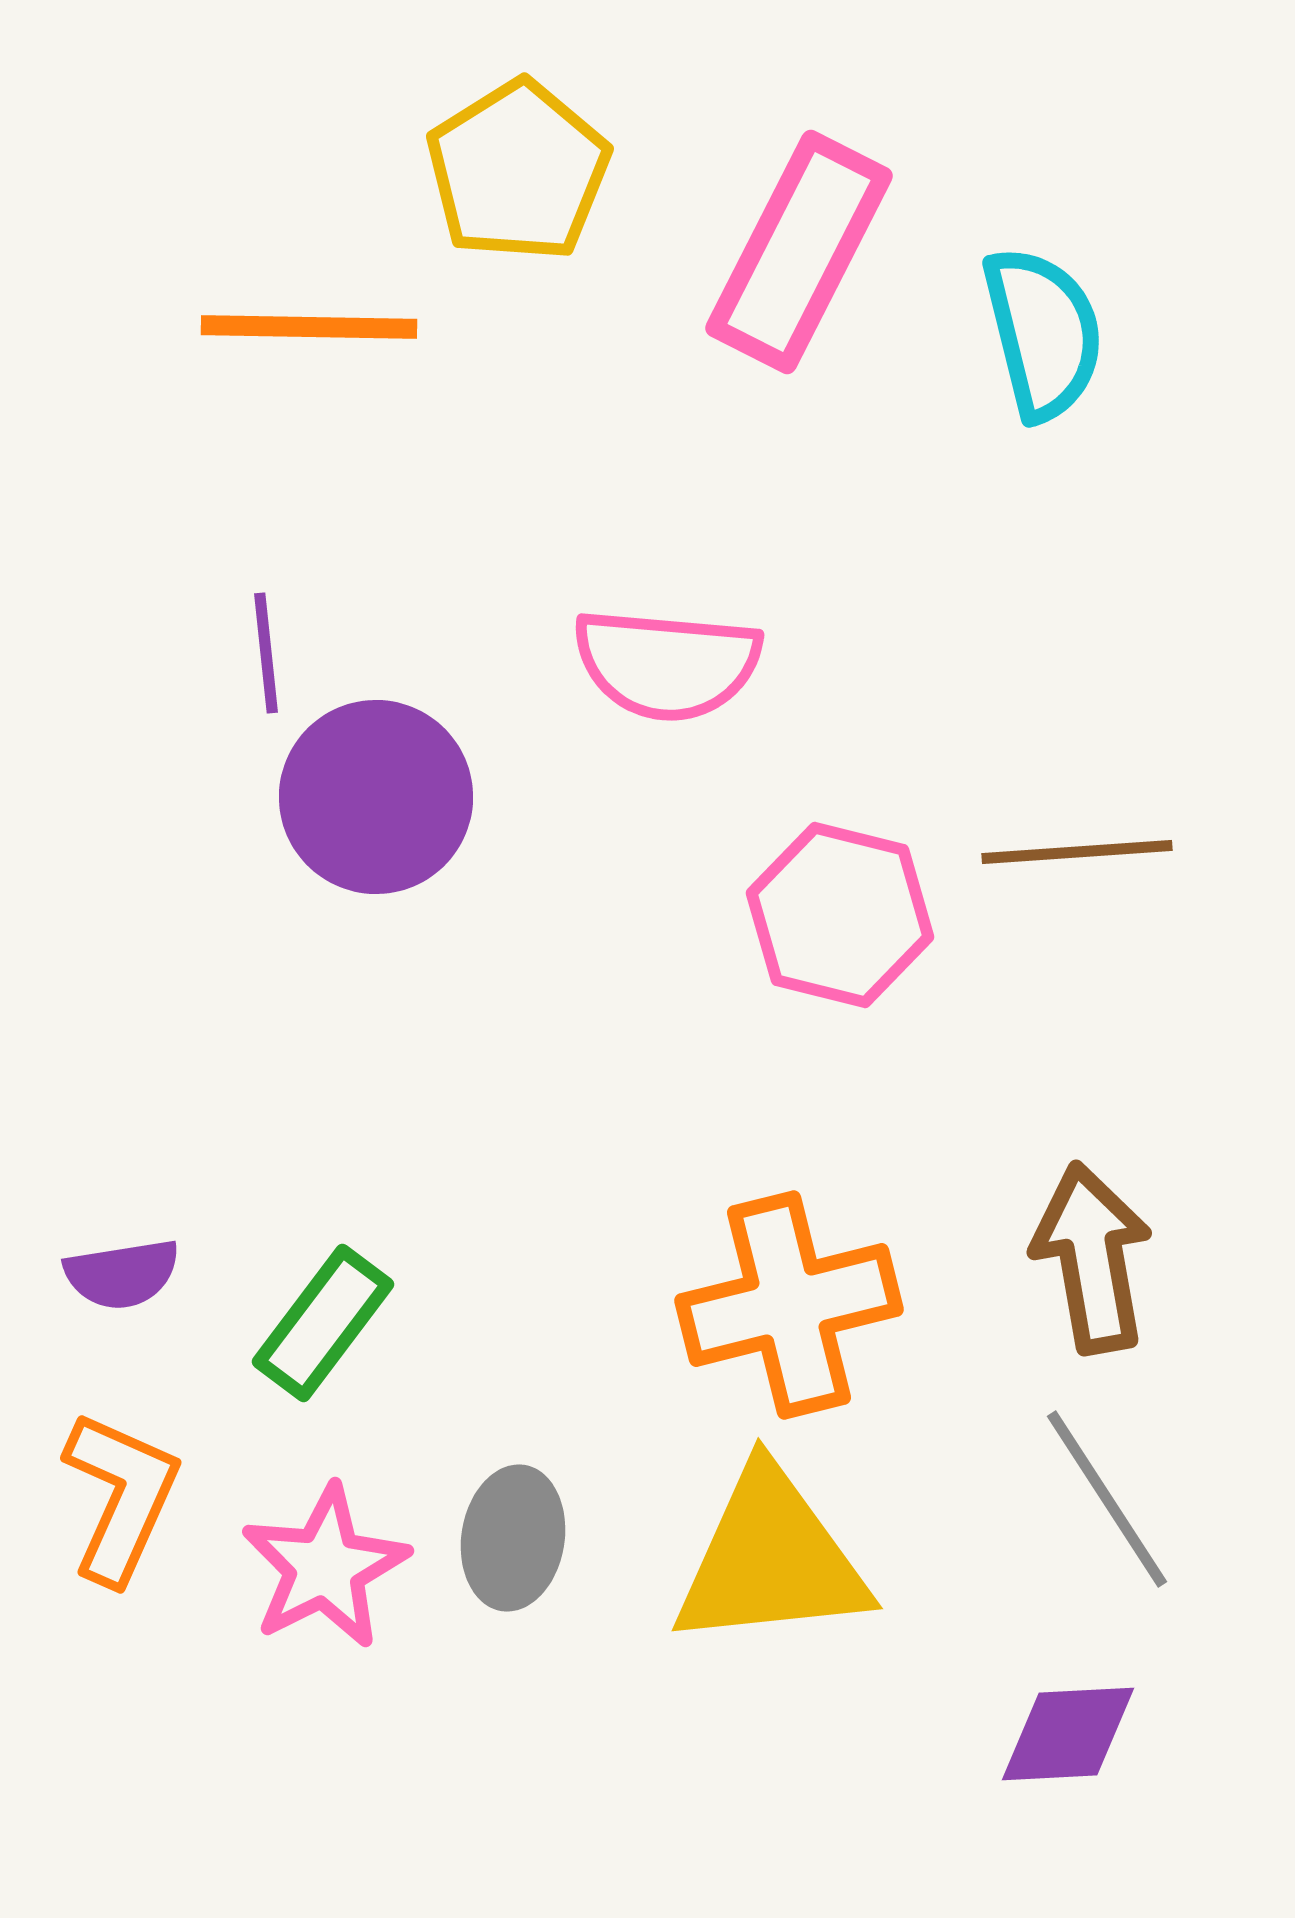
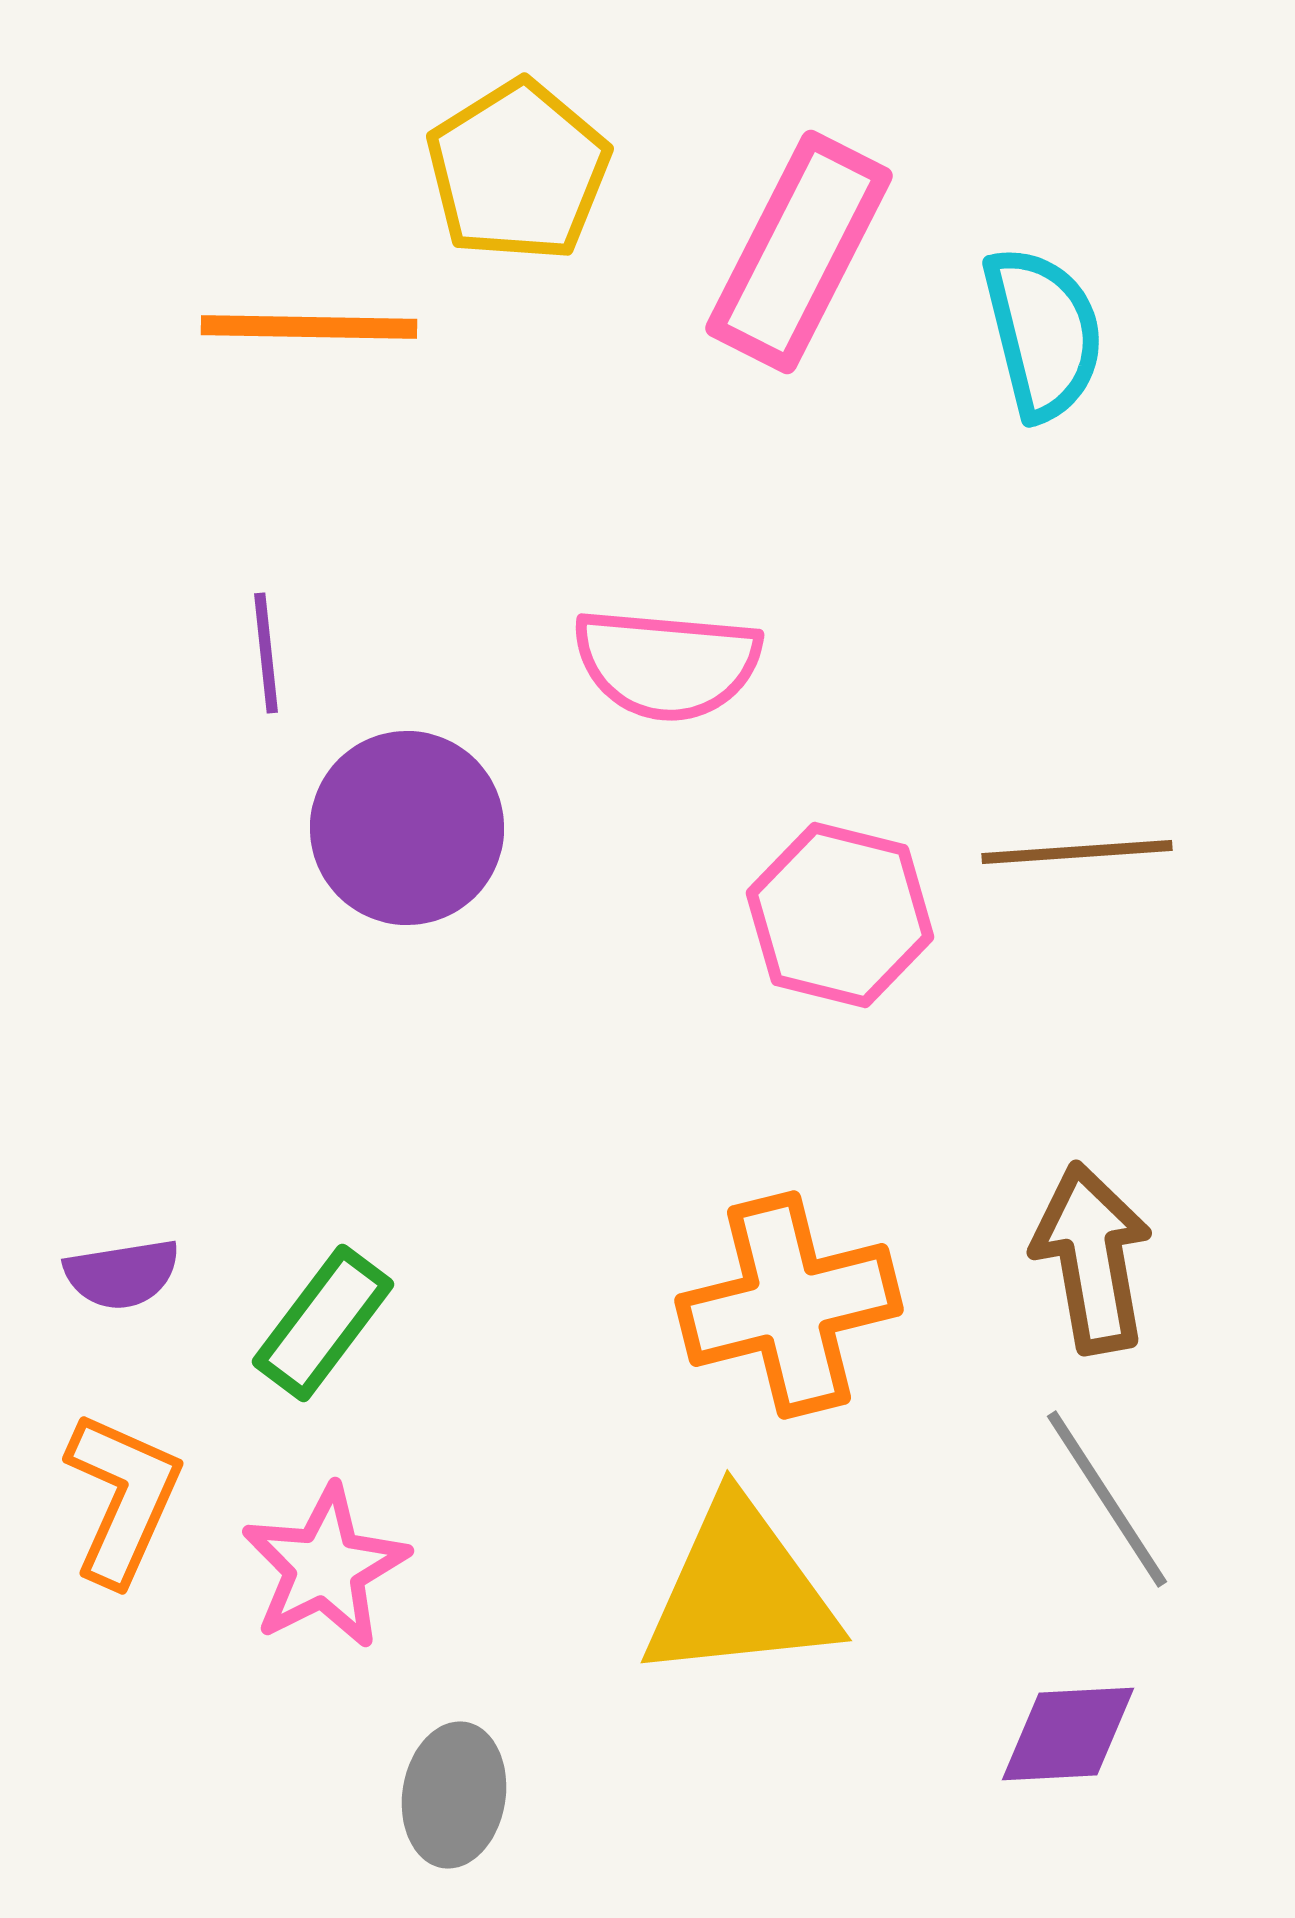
purple circle: moved 31 px right, 31 px down
orange L-shape: moved 2 px right, 1 px down
gray ellipse: moved 59 px left, 257 px down
yellow triangle: moved 31 px left, 32 px down
